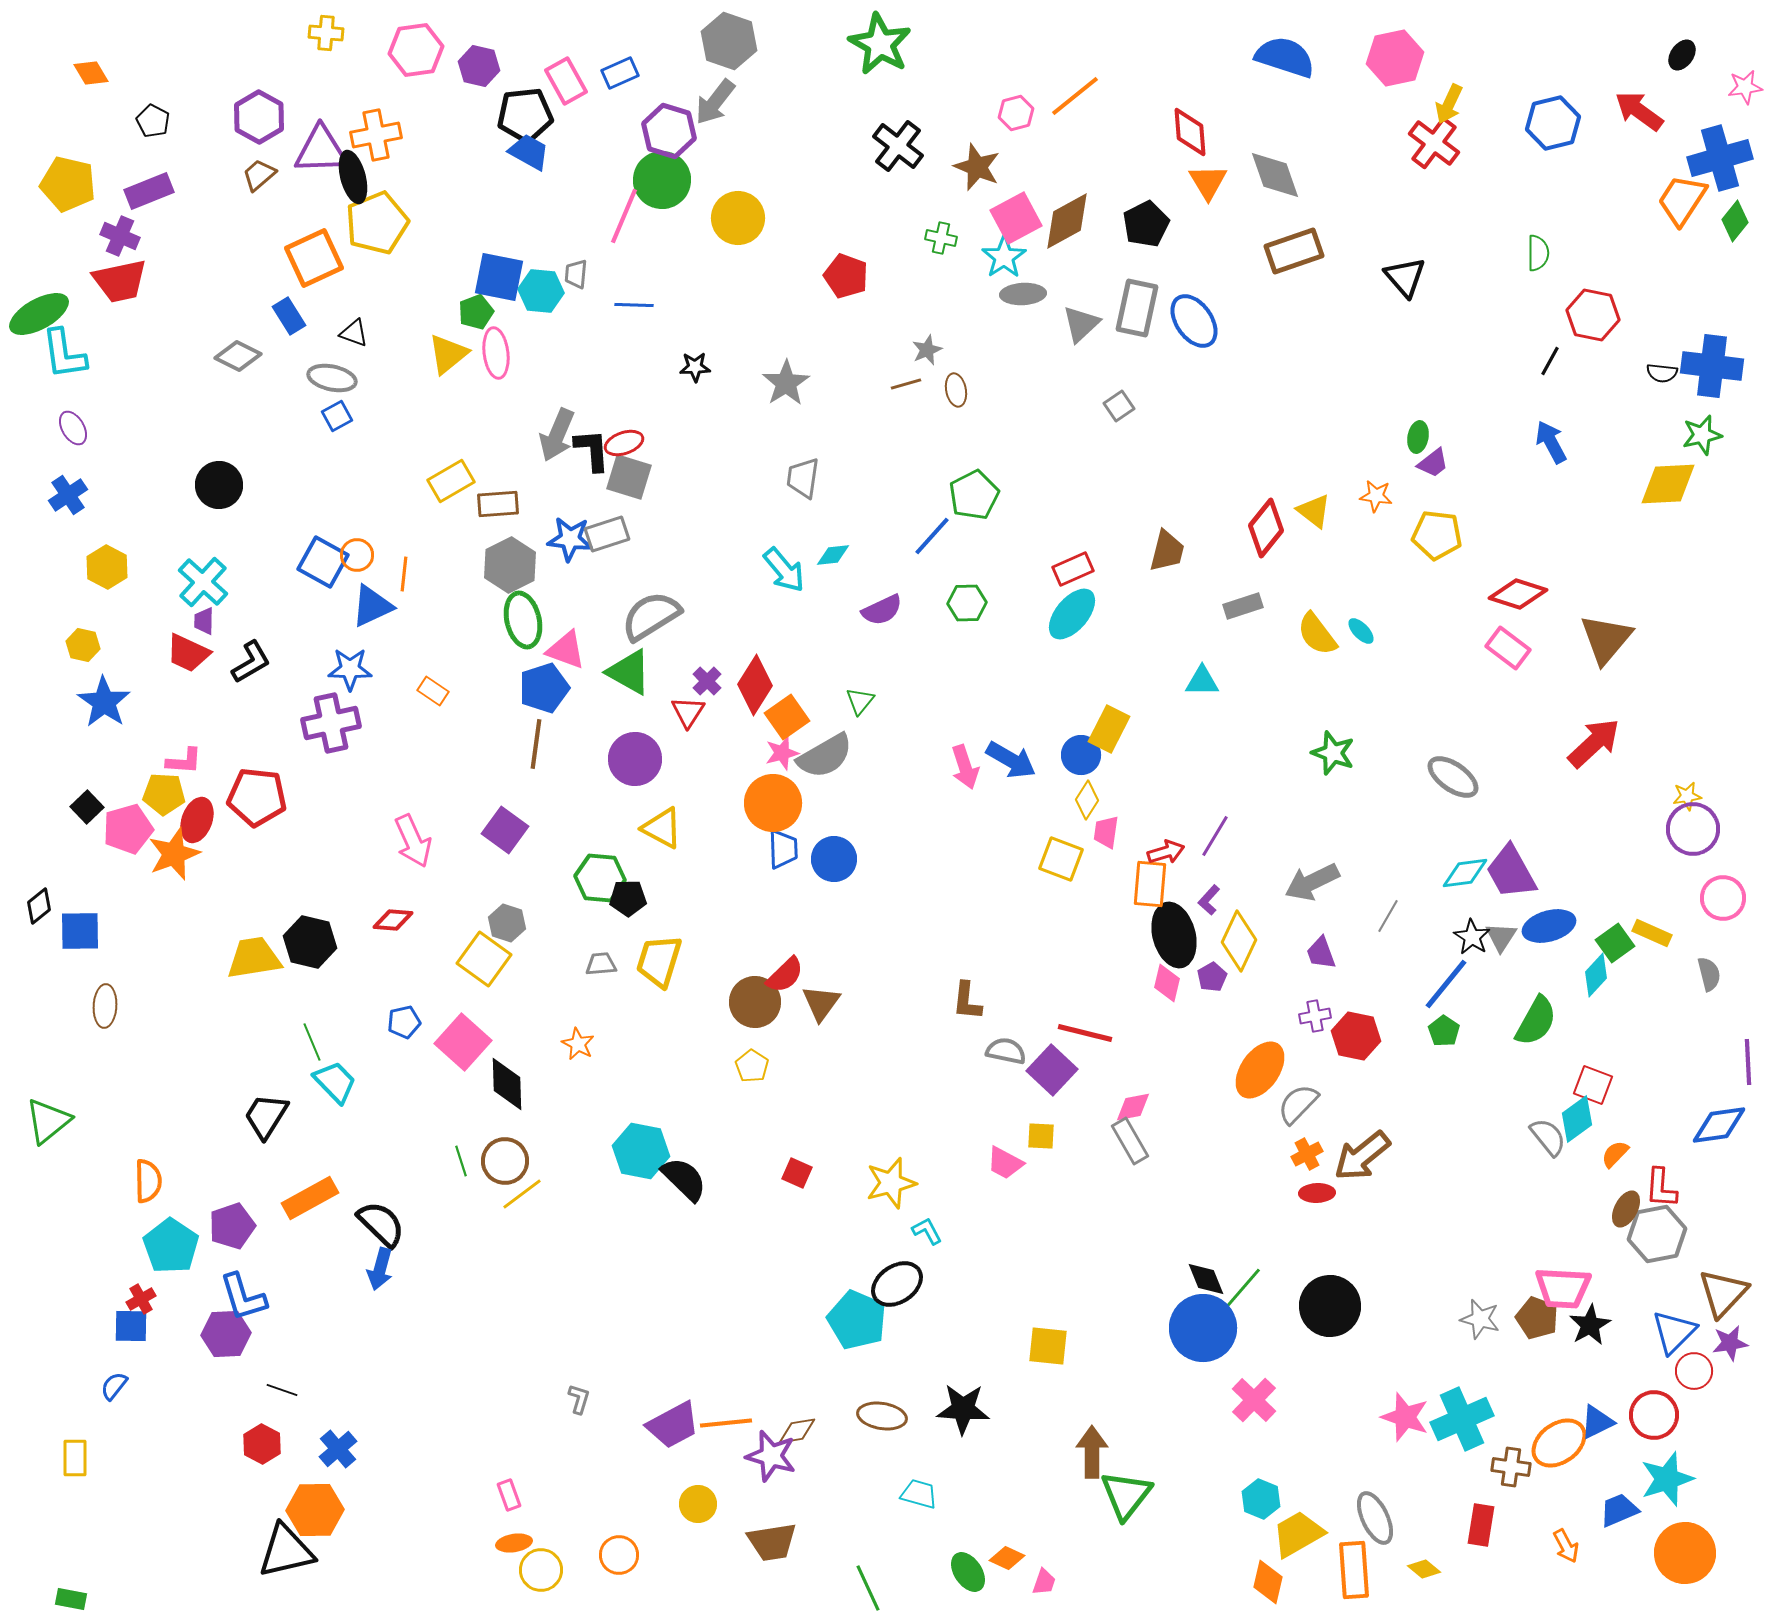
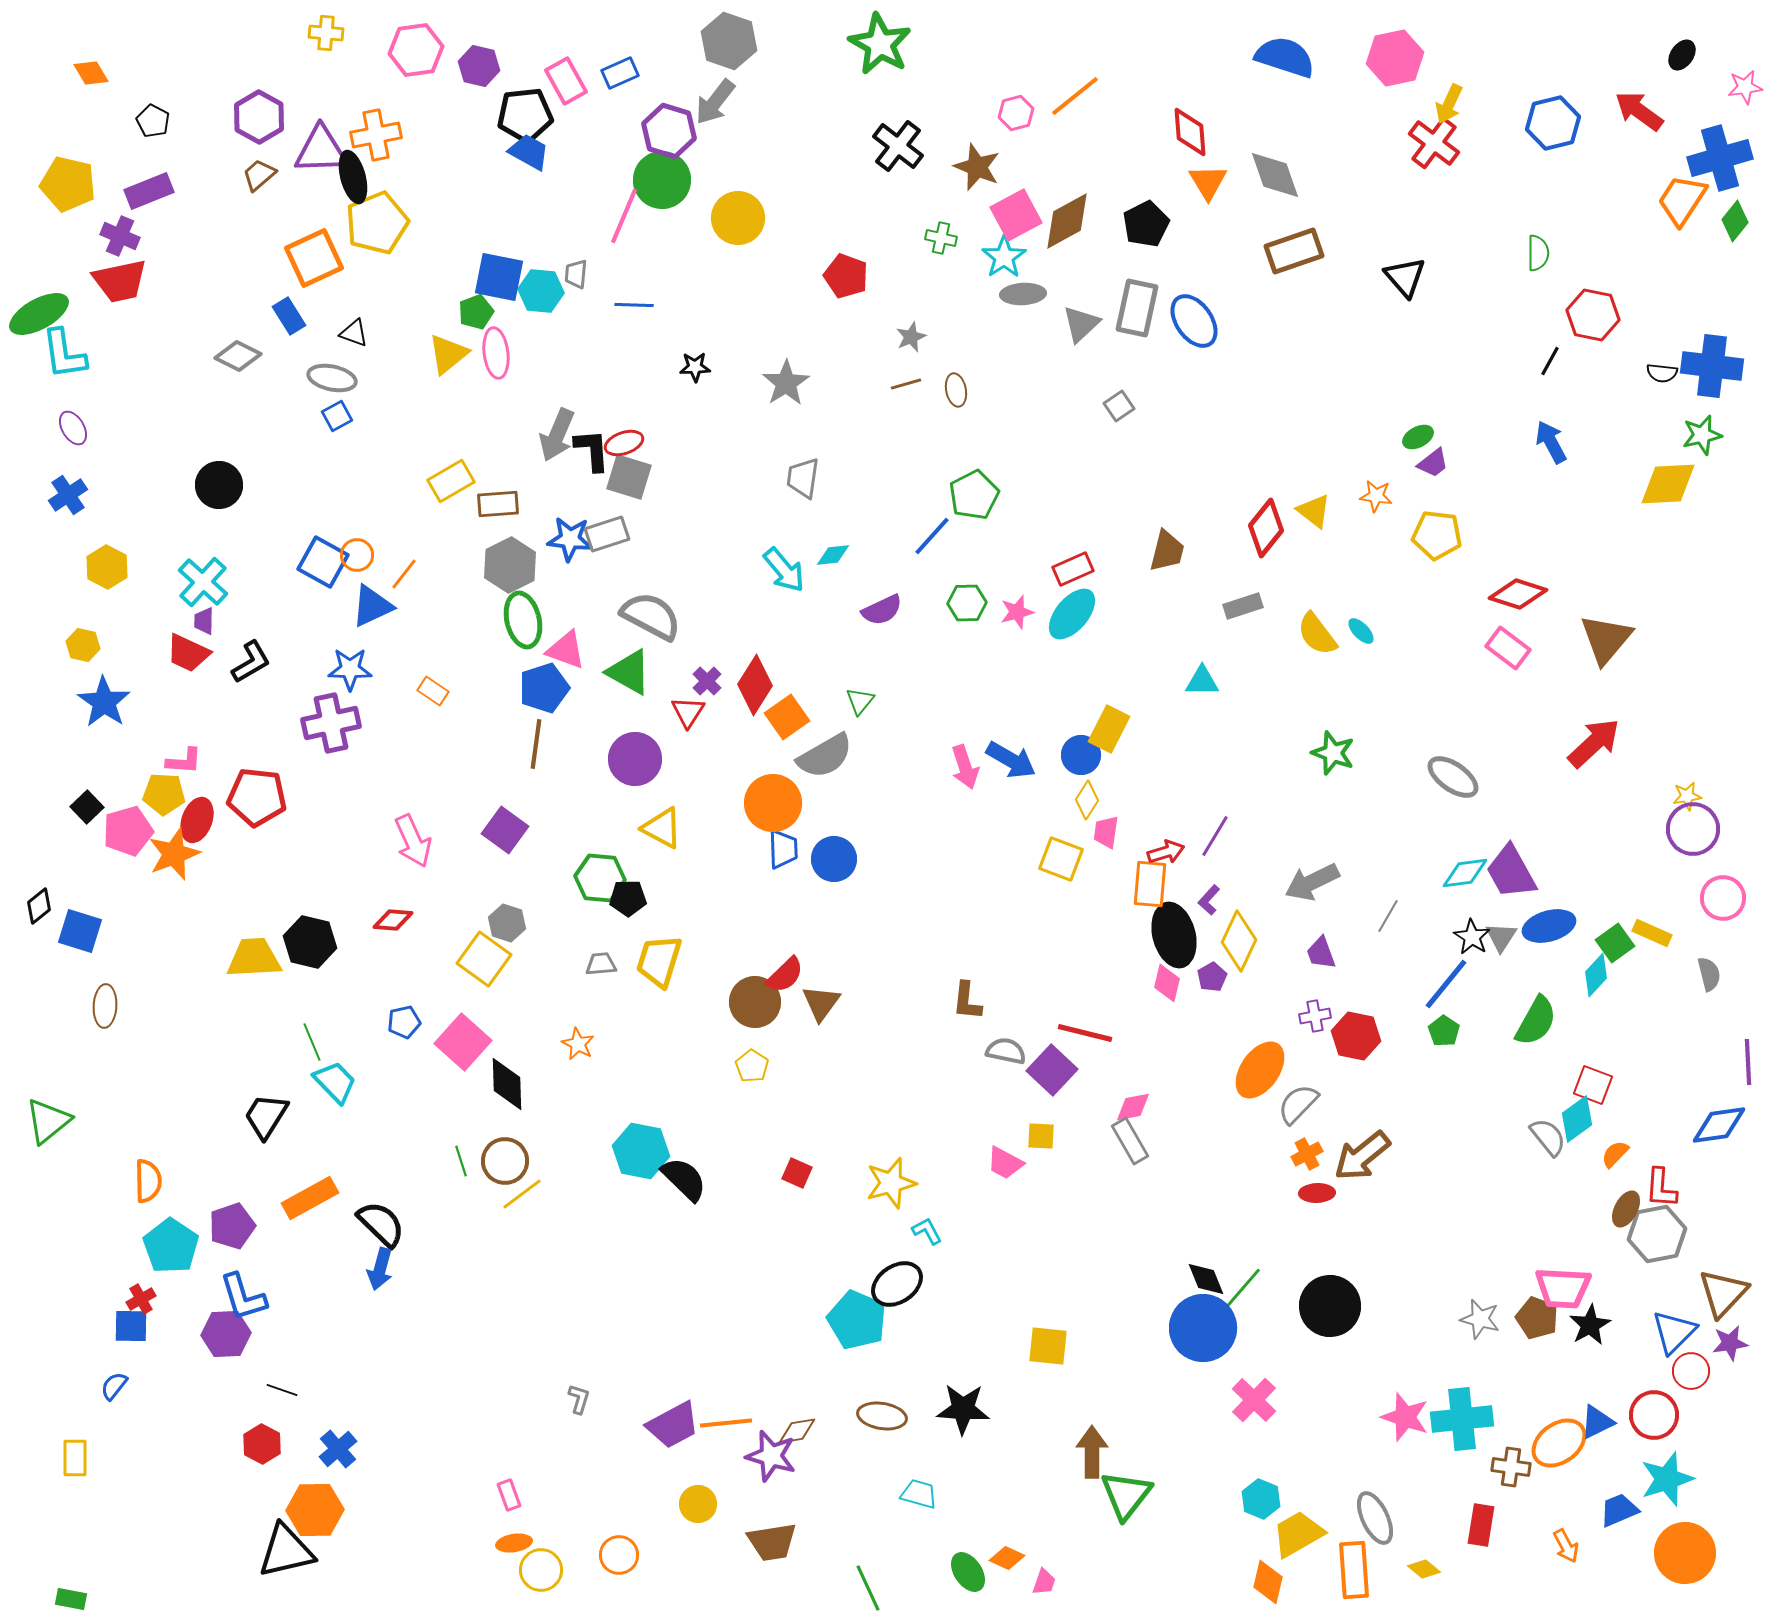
pink square at (1016, 218): moved 3 px up
gray star at (927, 350): moved 16 px left, 13 px up
green ellipse at (1418, 437): rotated 52 degrees clockwise
orange line at (404, 574): rotated 32 degrees clockwise
gray semicircle at (651, 616): rotated 60 degrees clockwise
pink star at (782, 753): moved 235 px right, 141 px up
pink pentagon at (128, 829): moved 2 px down
blue square at (80, 931): rotated 18 degrees clockwise
yellow trapezoid at (254, 958): rotated 6 degrees clockwise
red circle at (1694, 1371): moved 3 px left
cyan cross at (1462, 1419): rotated 18 degrees clockwise
